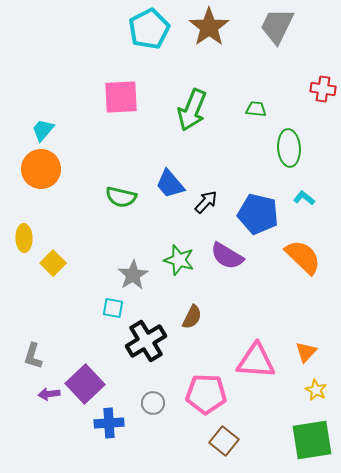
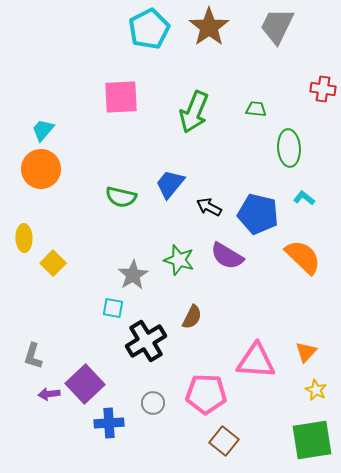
green arrow: moved 2 px right, 2 px down
blue trapezoid: rotated 80 degrees clockwise
black arrow: moved 3 px right, 5 px down; rotated 105 degrees counterclockwise
